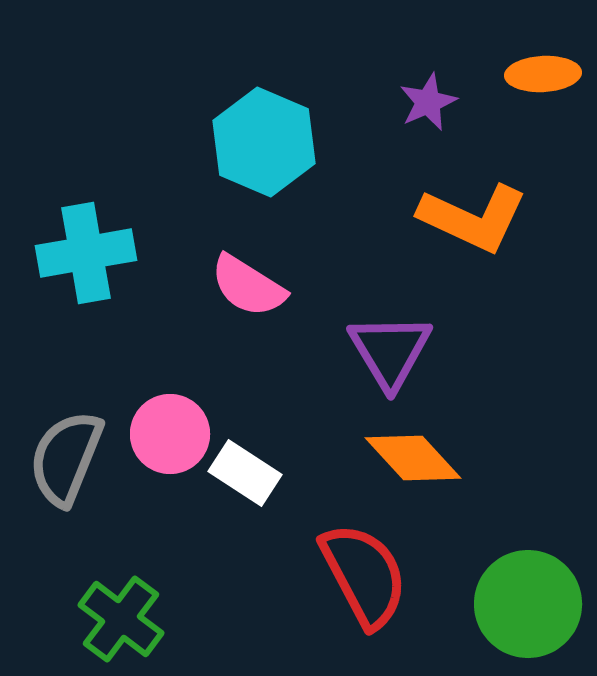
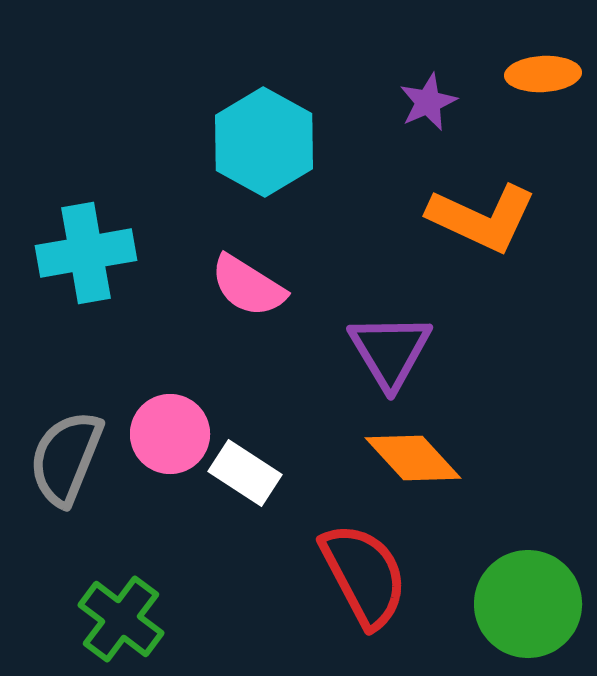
cyan hexagon: rotated 6 degrees clockwise
orange L-shape: moved 9 px right
